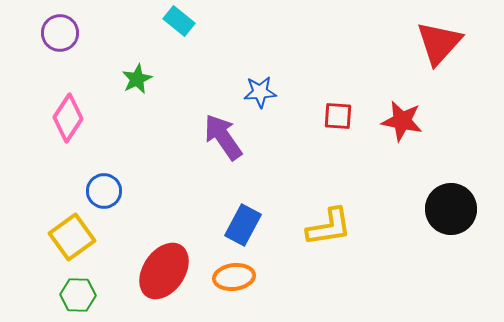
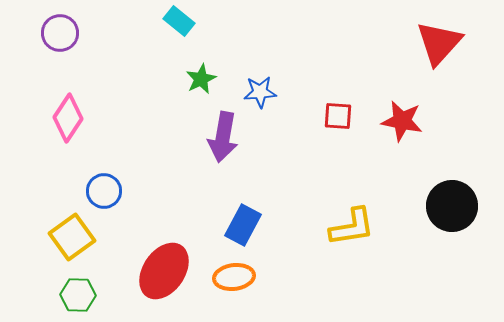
green star: moved 64 px right
purple arrow: rotated 135 degrees counterclockwise
black circle: moved 1 px right, 3 px up
yellow L-shape: moved 23 px right
